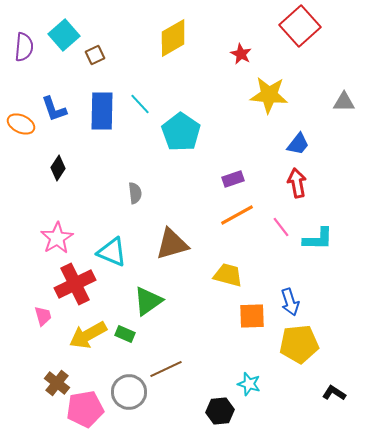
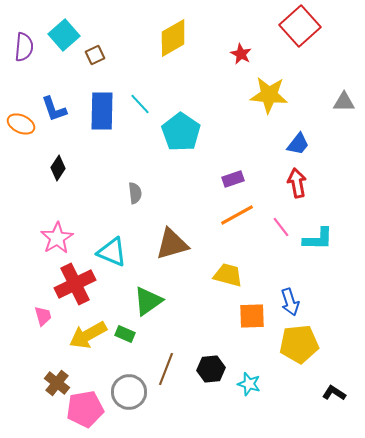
brown line: rotated 44 degrees counterclockwise
black hexagon: moved 9 px left, 42 px up
